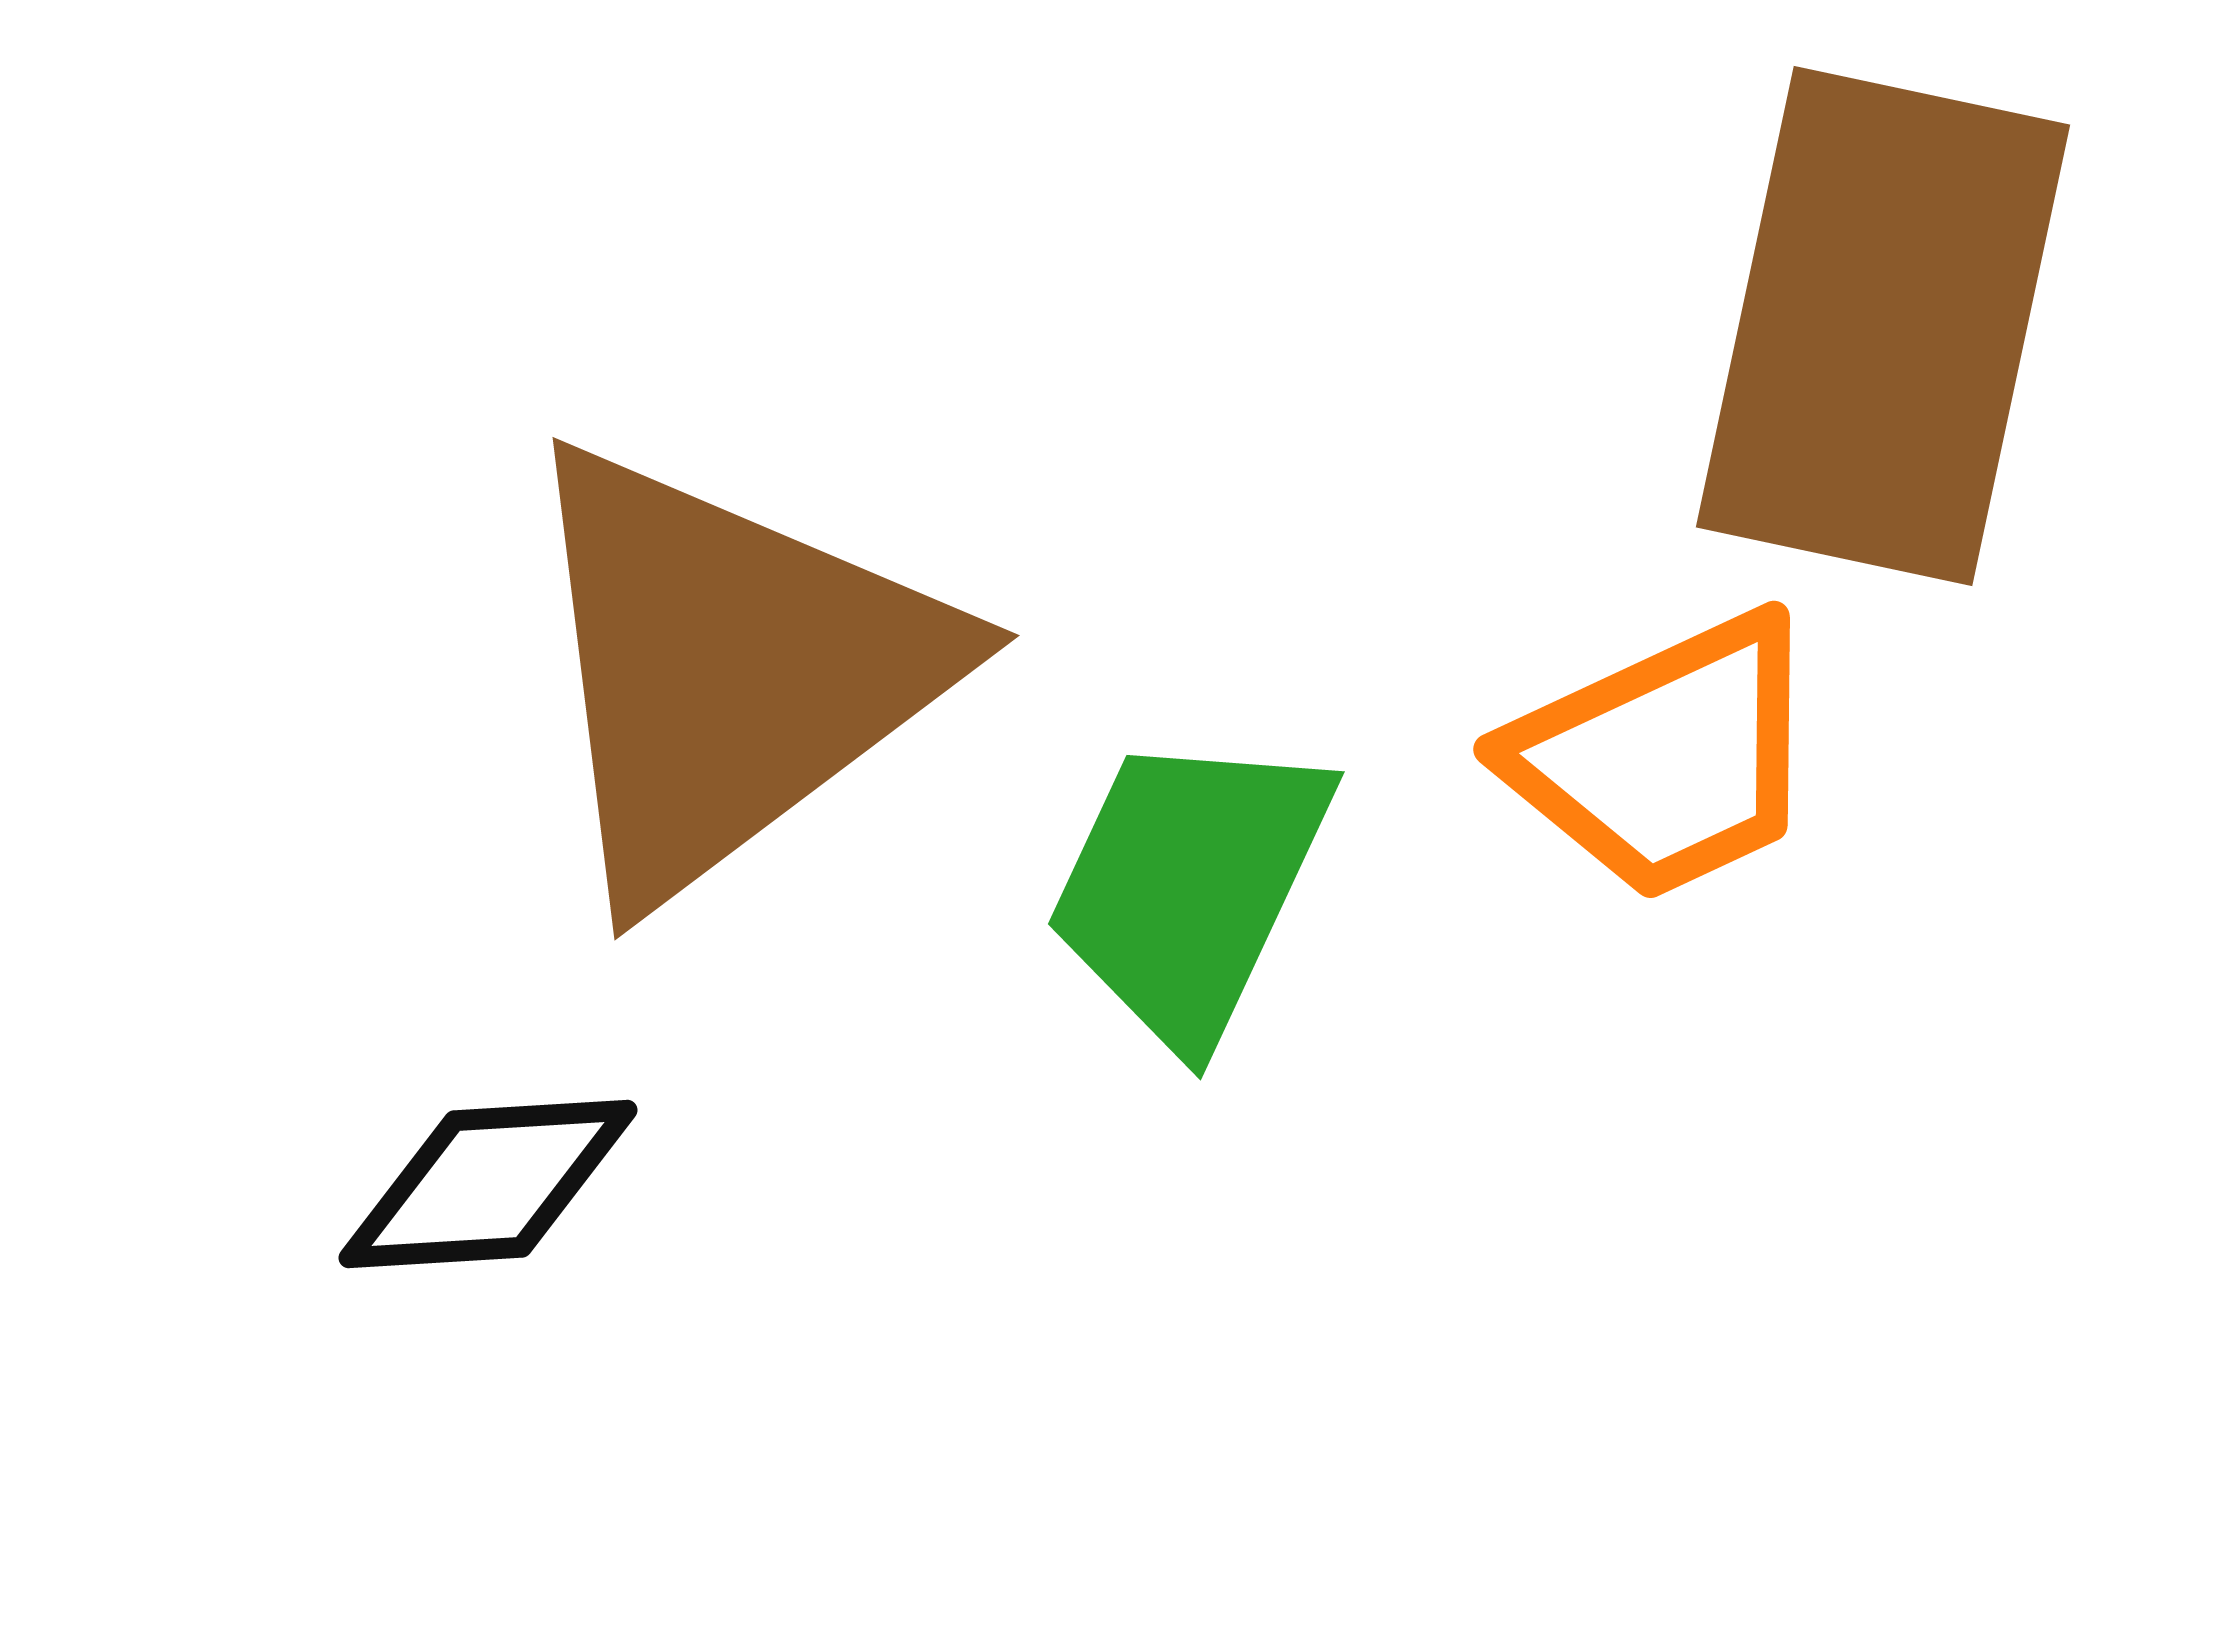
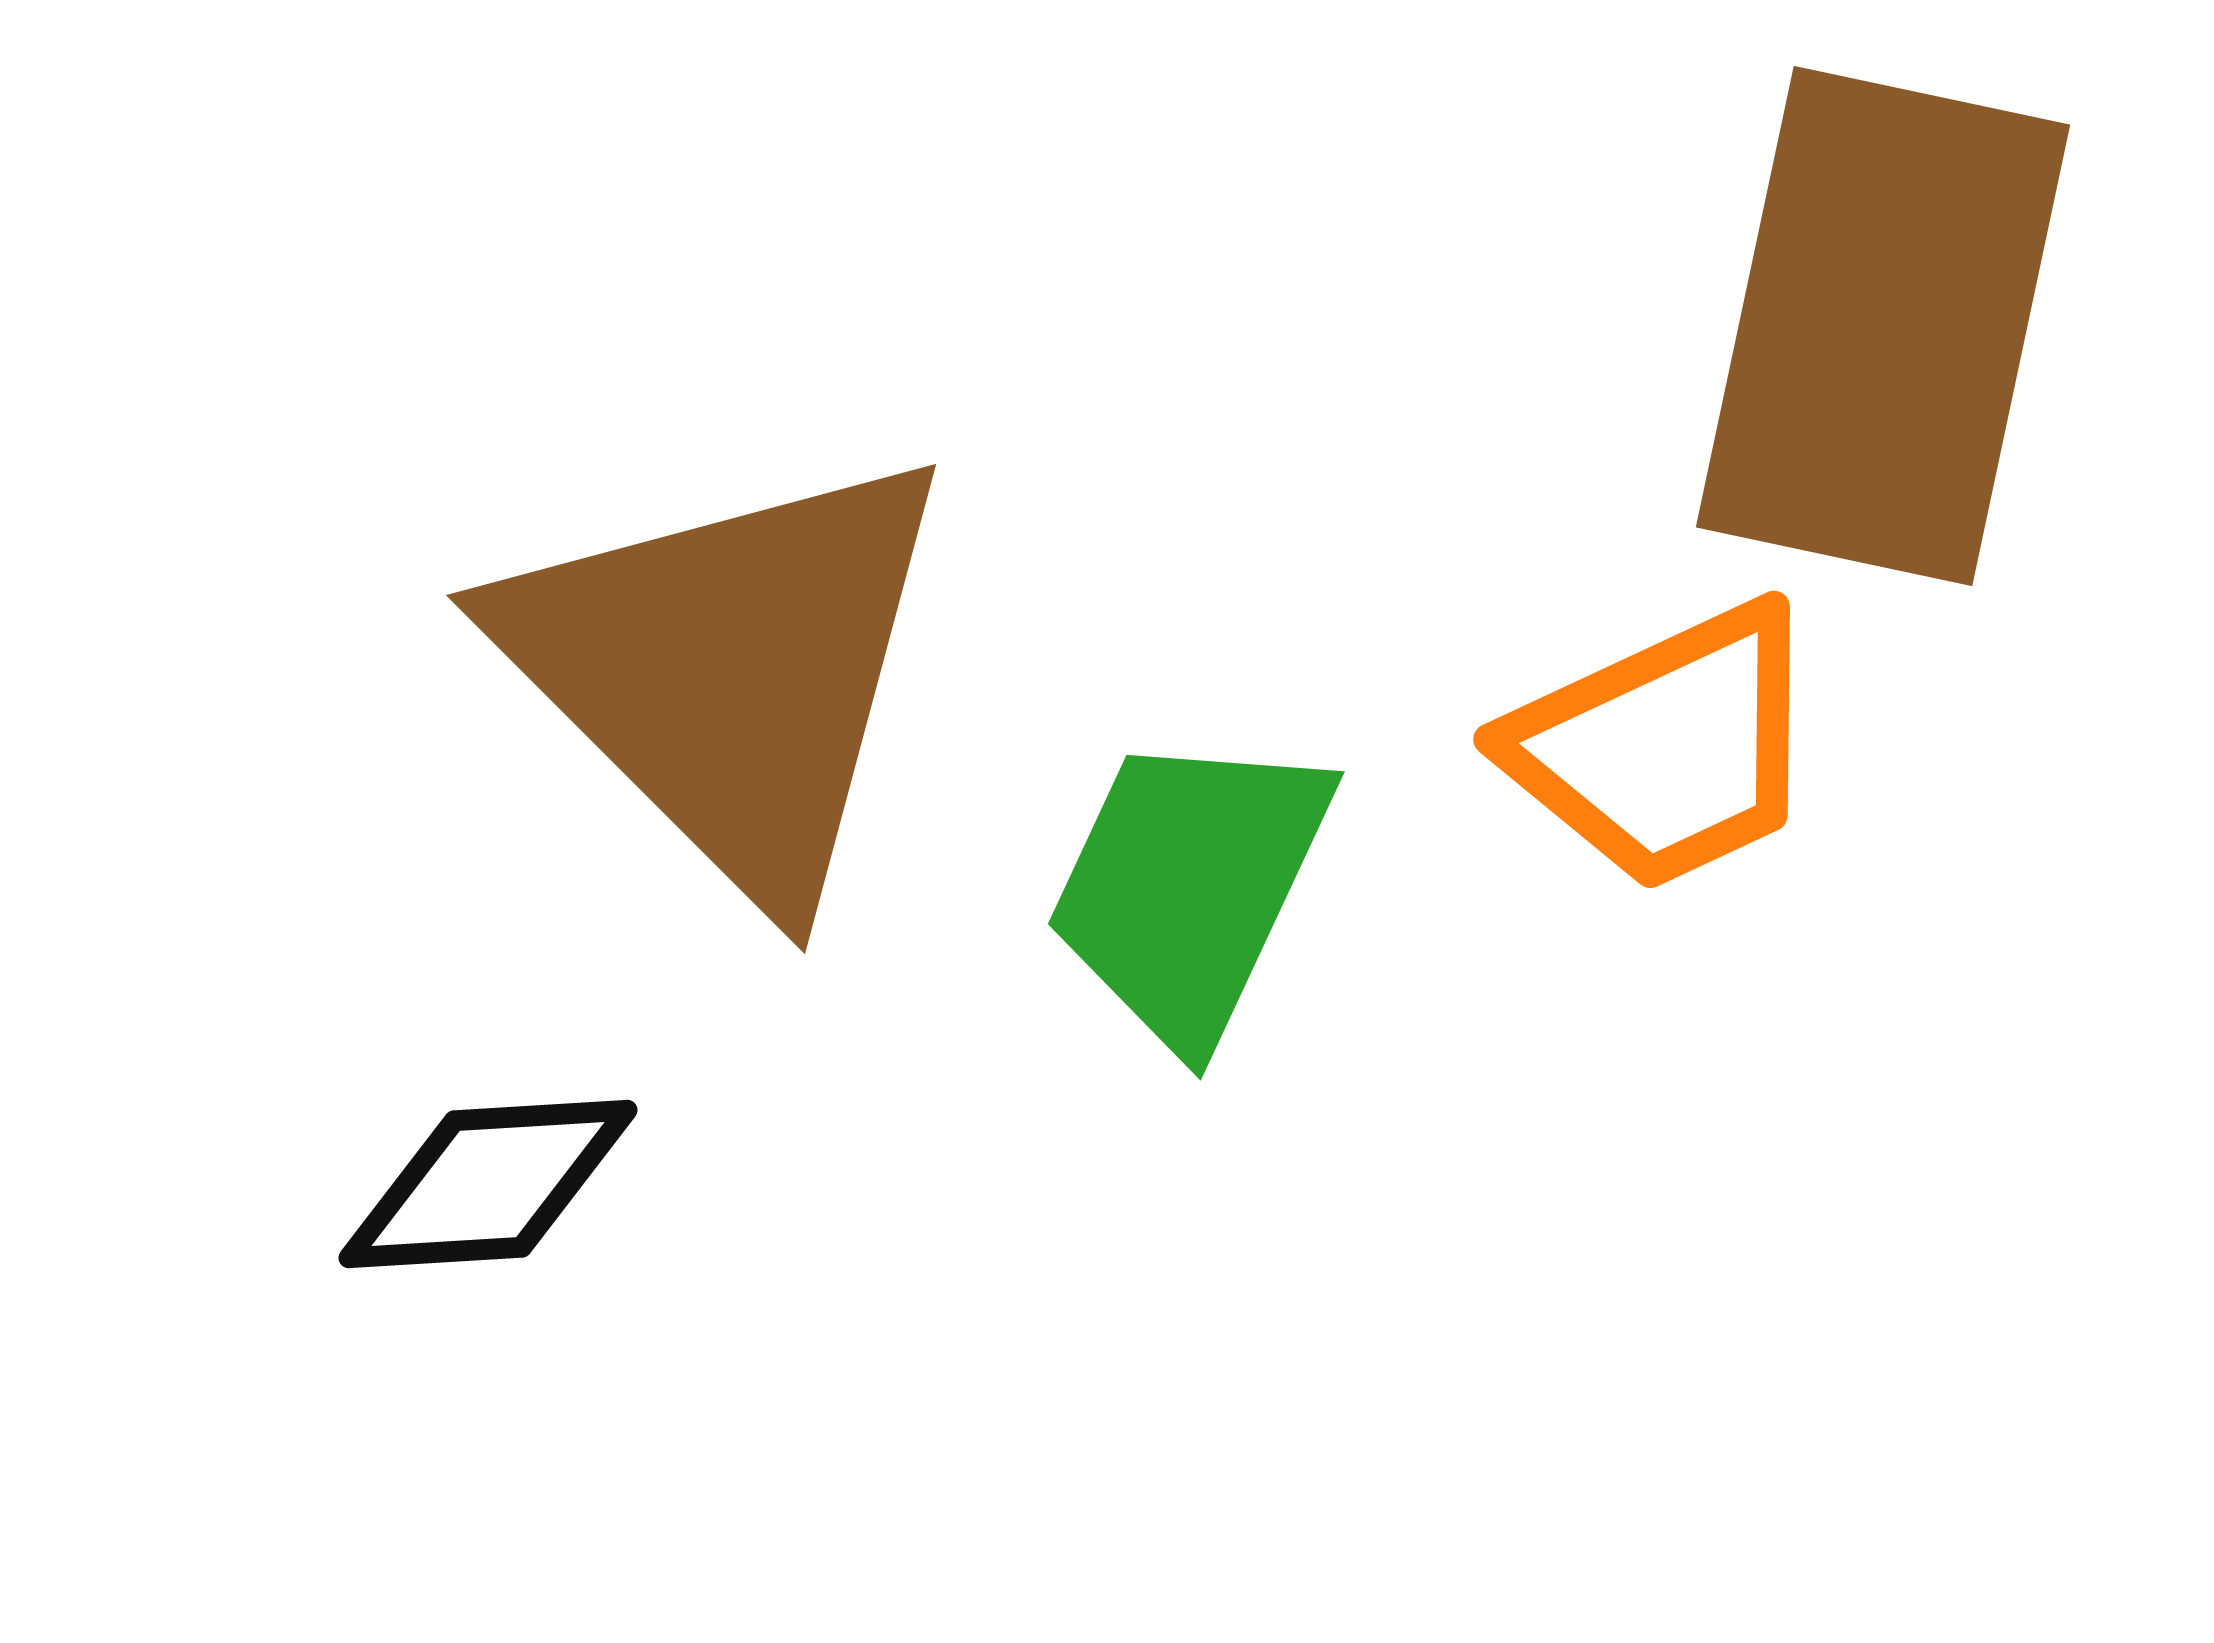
brown triangle: rotated 38 degrees counterclockwise
orange trapezoid: moved 10 px up
